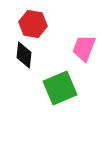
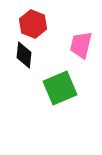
red hexagon: rotated 12 degrees clockwise
pink trapezoid: moved 3 px left, 3 px up; rotated 8 degrees counterclockwise
